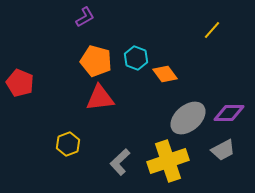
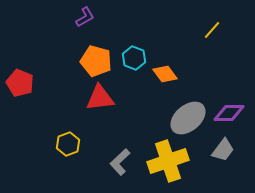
cyan hexagon: moved 2 px left
gray trapezoid: rotated 25 degrees counterclockwise
